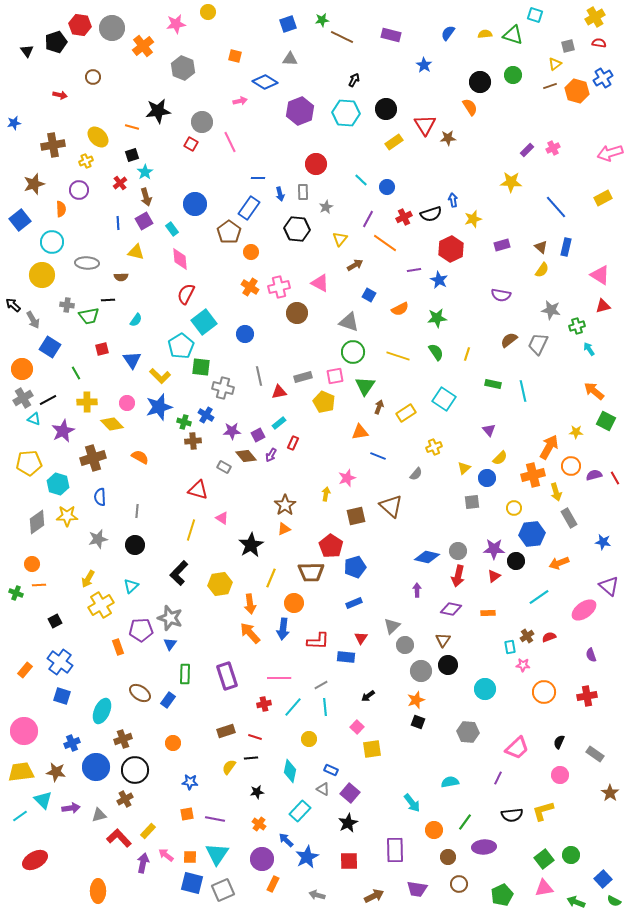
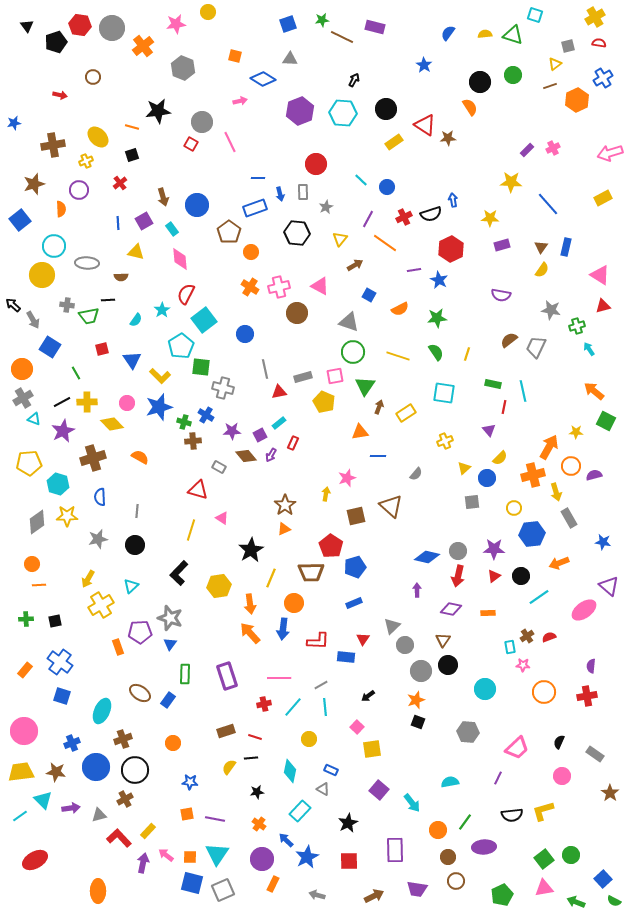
purple rectangle at (391, 35): moved 16 px left, 8 px up
black triangle at (27, 51): moved 25 px up
blue diamond at (265, 82): moved 2 px left, 3 px up
orange hexagon at (577, 91): moved 9 px down; rotated 20 degrees clockwise
cyan hexagon at (346, 113): moved 3 px left
red triangle at (425, 125): rotated 25 degrees counterclockwise
cyan star at (145, 172): moved 17 px right, 138 px down
brown arrow at (146, 197): moved 17 px right
blue circle at (195, 204): moved 2 px right, 1 px down
blue line at (556, 207): moved 8 px left, 3 px up
blue rectangle at (249, 208): moved 6 px right; rotated 35 degrees clockwise
yellow star at (473, 219): moved 17 px right, 1 px up; rotated 18 degrees clockwise
black hexagon at (297, 229): moved 4 px down
cyan circle at (52, 242): moved 2 px right, 4 px down
brown triangle at (541, 247): rotated 24 degrees clockwise
pink triangle at (320, 283): moved 3 px down
cyan square at (204, 322): moved 2 px up
gray trapezoid at (538, 344): moved 2 px left, 3 px down
gray line at (259, 376): moved 6 px right, 7 px up
cyan square at (444, 399): moved 6 px up; rotated 25 degrees counterclockwise
black line at (48, 400): moved 14 px right, 2 px down
purple square at (258, 435): moved 2 px right
yellow cross at (434, 447): moved 11 px right, 6 px up
blue line at (378, 456): rotated 21 degrees counterclockwise
gray rectangle at (224, 467): moved 5 px left
red line at (615, 478): moved 111 px left, 71 px up; rotated 40 degrees clockwise
black star at (251, 545): moved 5 px down
black circle at (516, 561): moved 5 px right, 15 px down
yellow hexagon at (220, 584): moved 1 px left, 2 px down
green cross at (16, 593): moved 10 px right, 26 px down; rotated 24 degrees counterclockwise
black square at (55, 621): rotated 16 degrees clockwise
purple pentagon at (141, 630): moved 1 px left, 2 px down
red triangle at (361, 638): moved 2 px right, 1 px down
purple semicircle at (591, 655): moved 11 px down; rotated 24 degrees clockwise
pink circle at (560, 775): moved 2 px right, 1 px down
purple square at (350, 793): moved 29 px right, 3 px up
orange circle at (434, 830): moved 4 px right
brown circle at (459, 884): moved 3 px left, 3 px up
